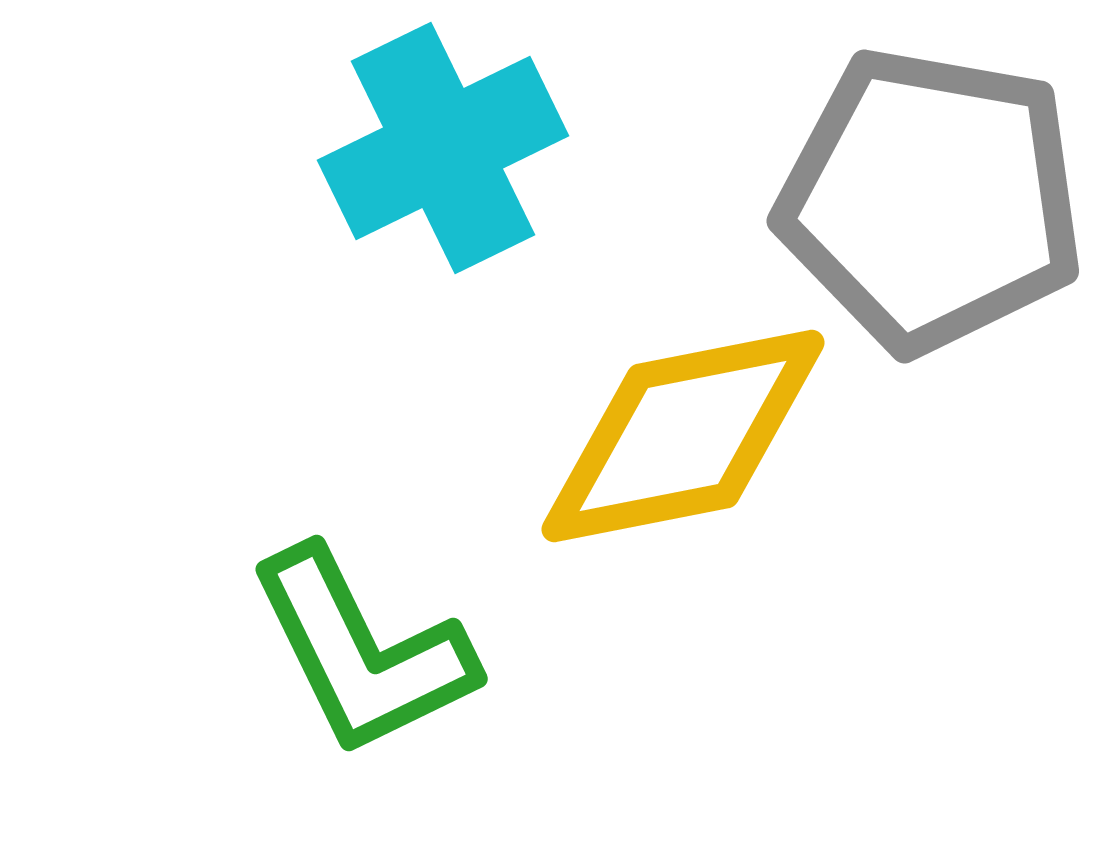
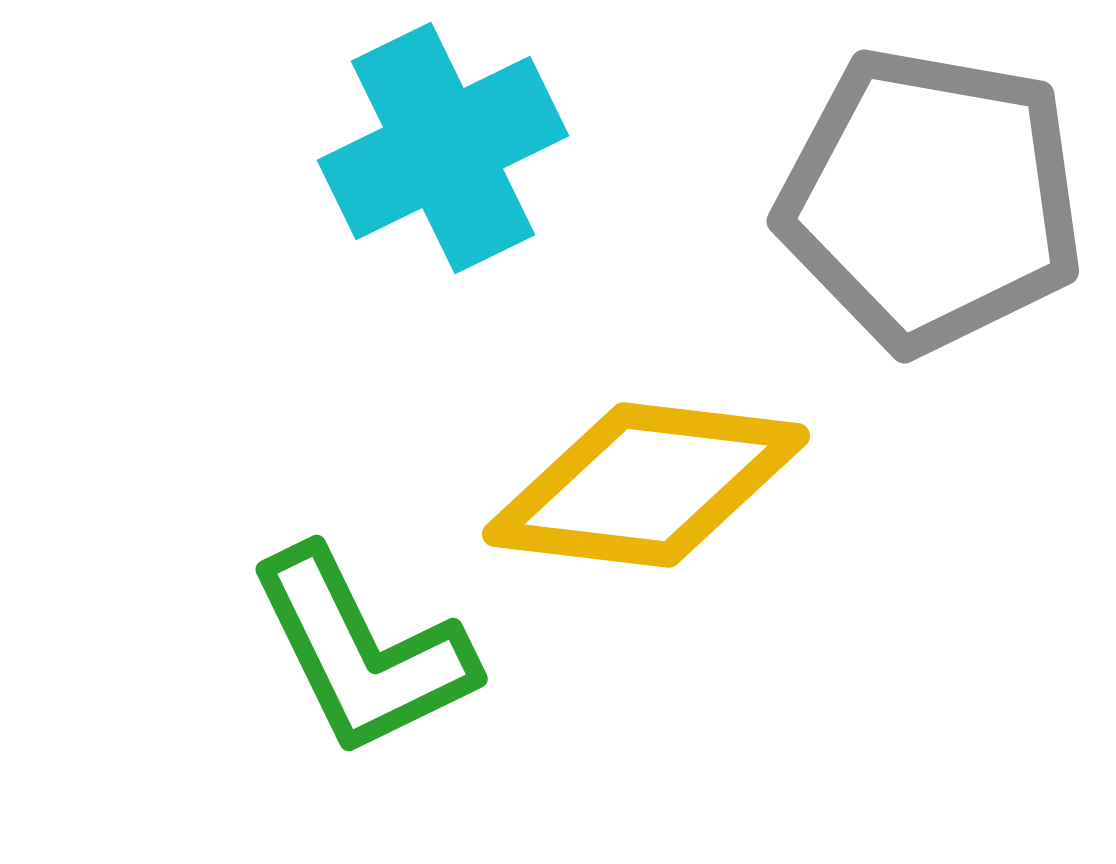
yellow diamond: moved 37 px left, 49 px down; rotated 18 degrees clockwise
